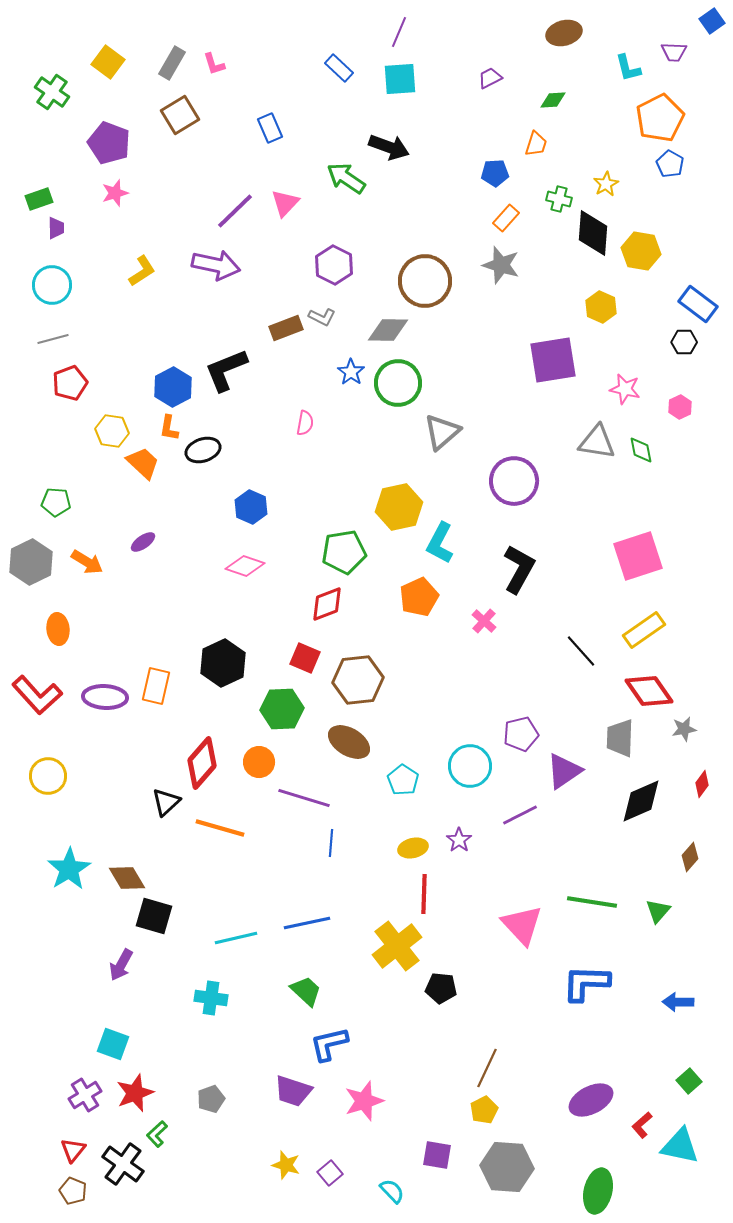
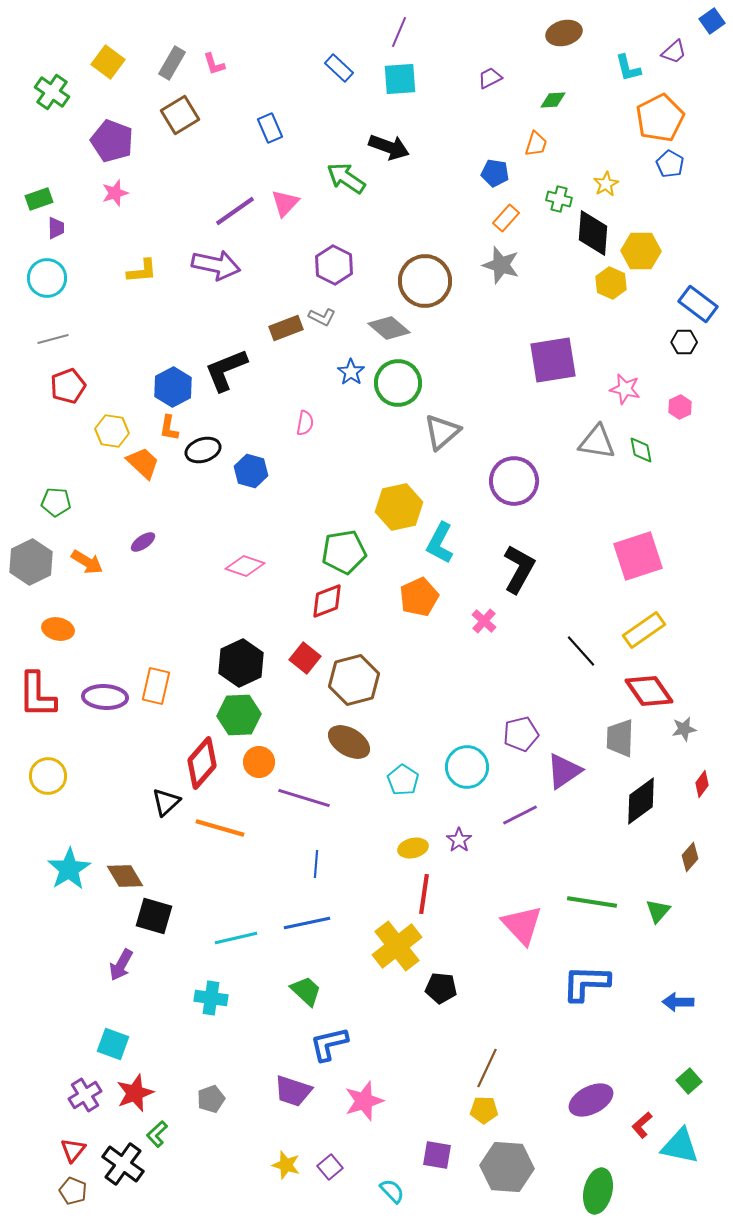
purple trapezoid at (674, 52): rotated 44 degrees counterclockwise
purple pentagon at (109, 143): moved 3 px right, 2 px up
blue pentagon at (495, 173): rotated 12 degrees clockwise
purple line at (235, 211): rotated 9 degrees clockwise
yellow hexagon at (641, 251): rotated 9 degrees counterclockwise
yellow L-shape at (142, 271): rotated 28 degrees clockwise
cyan circle at (52, 285): moved 5 px left, 7 px up
yellow hexagon at (601, 307): moved 10 px right, 24 px up
gray diamond at (388, 330): moved 1 px right, 2 px up; rotated 39 degrees clockwise
red pentagon at (70, 383): moved 2 px left, 3 px down
blue hexagon at (251, 507): moved 36 px up; rotated 8 degrees counterclockwise
red diamond at (327, 604): moved 3 px up
orange ellipse at (58, 629): rotated 72 degrees counterclockwise
red square at (305, 658): rotated 16 degrees clockwise
black hexagon at (223, 663): moved 18 px right
brown hexagon at (358, 680): moved 4 px left; rotated 9 degrees counterclockwise
red L-shape at (37, 695): rotated 42 degrees clockwise
green hexagon at (282, 709): moved 43 px left, 6 px down
cyan circle at (470, 766): moved 3 px left, 1 px down
black diamond at (641, 801): rotated 12 degrees counterclockwise
blue line at (331, 843): moved 15 px left, 21 px down
brown diamond at (127, 878): moved 2 px left, 2 px up
red line at (424, 894): rotated 6 degrees clockwise
yellow pentagon at (484, 1110): rotated 28 degrees clockwise
purple square at (330, 1173): moved 6 px up
